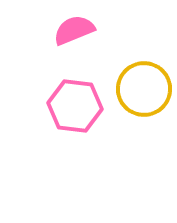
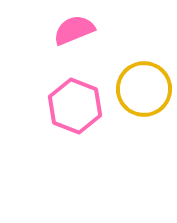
pink hexagon: rotated 14 degrees clockwise
